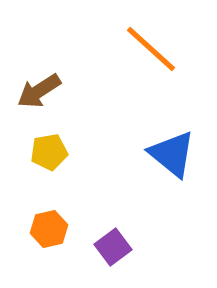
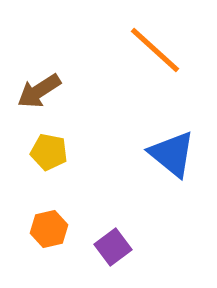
orange line: moved 4 px right, 1 px down
yellow pentagon: rotated 21 degrees clockwise
